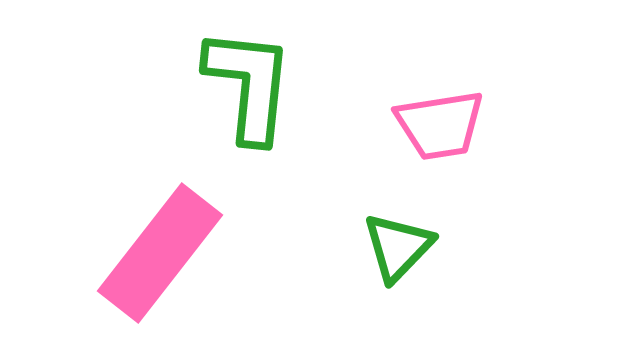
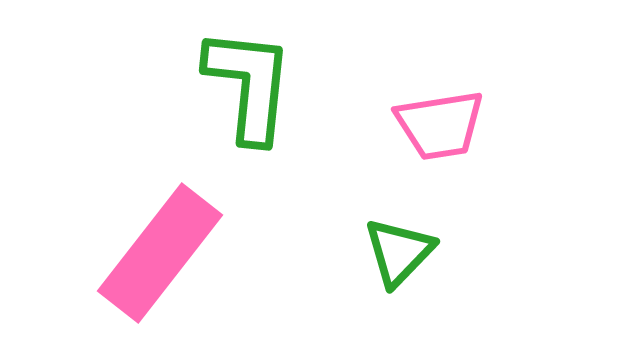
green triangle: moved 1 px right, 5 px down
